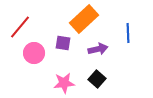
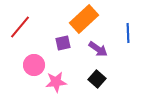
purple square: rotated 21 degrees counterclockwise
purple arrow: rotated 48 degrees clockwise
pink circle: moved 12 px down
pink star: moved 8 px left, 1 px up
